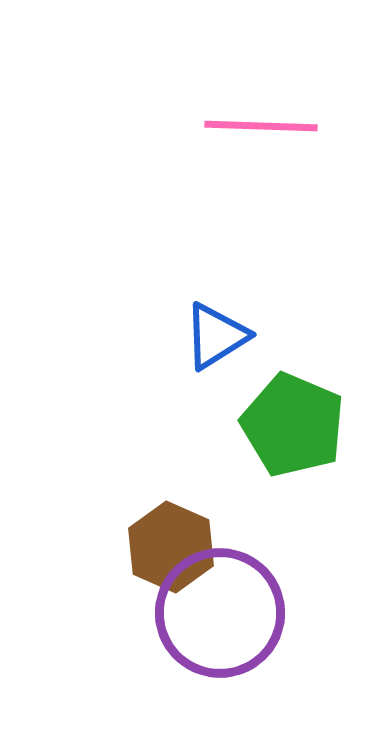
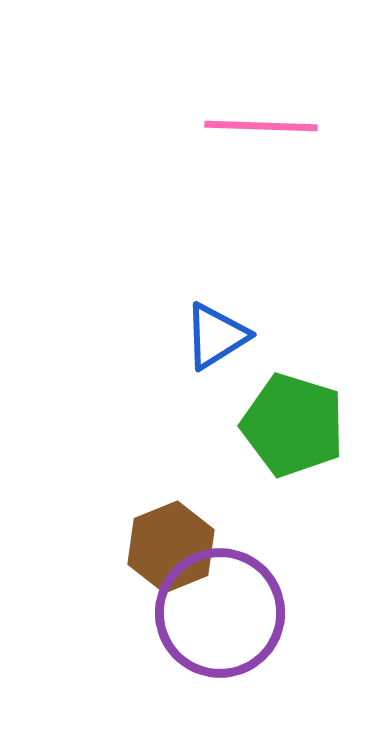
green pentagon: rotated 6 degrees counterclockwise
brown hexagon: rotated 14 degrees clockwise
